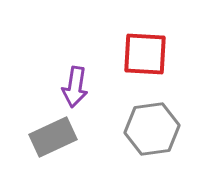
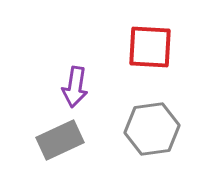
red square: moved 5 px right, 7 px up
gray rectangle: moved 7 px right, 3 px down
